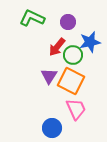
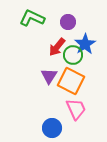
blue star: moved 5 px left, 2 px down; rotated 20 degrees counterclockwise
